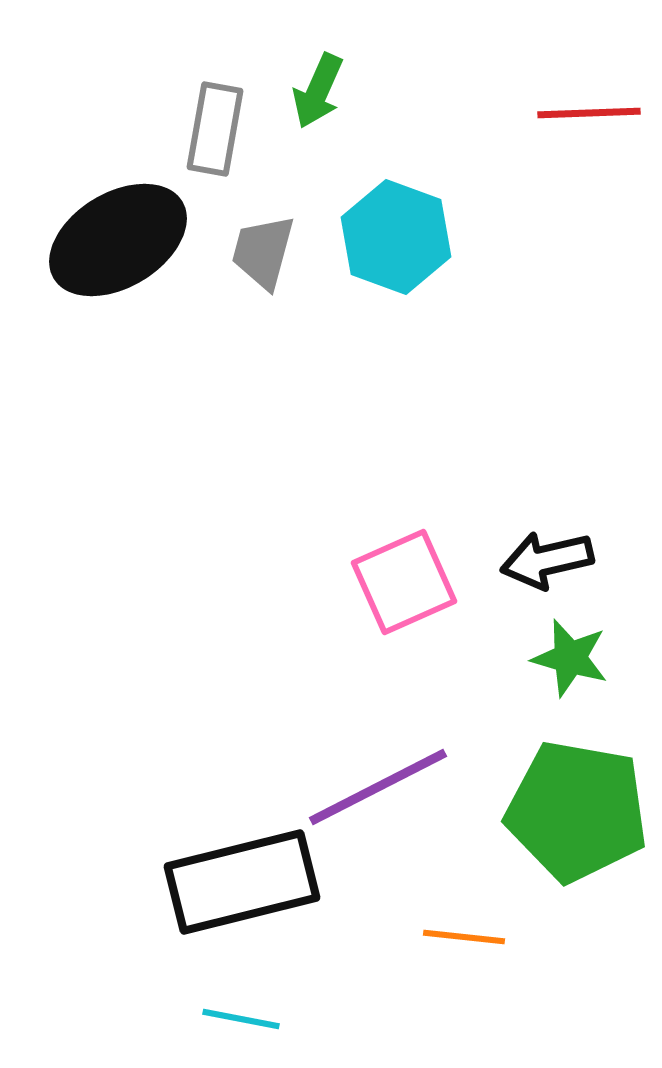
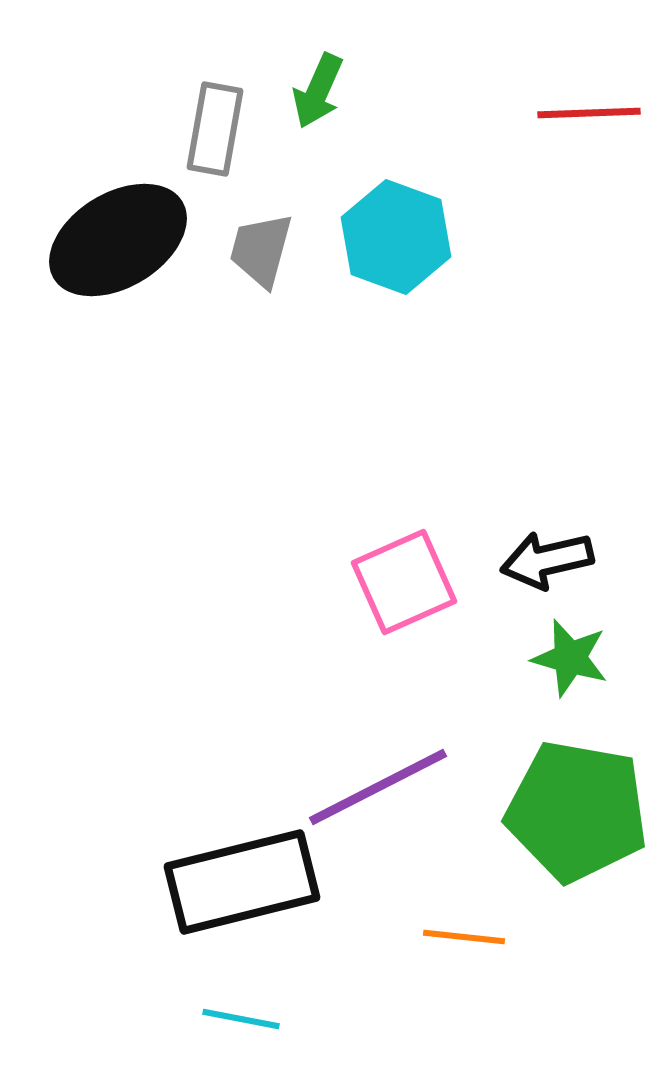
gray trapezoid: moved 2 px left, 2 px up
